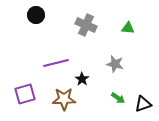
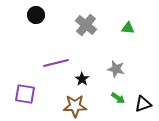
gray cross: rotated 15 degrees clockwise
gray star: moved 1 px right, 5 px down
purple square: rotated 25 degrees clockwise
brown star: moved 11 px right, 7 px down
